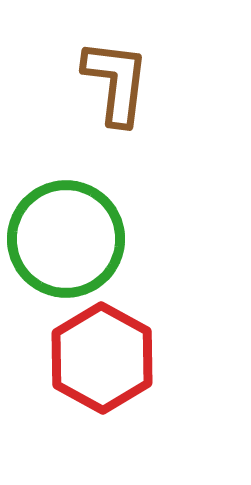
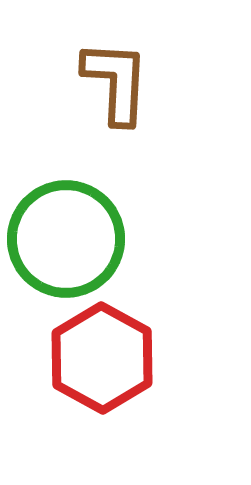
brown L-shape: rotated 4 degrees counterclockwise
